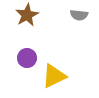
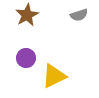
gray semicircle: rotated 24 degrees counterclockwise
purple circle: moved 1 px left
